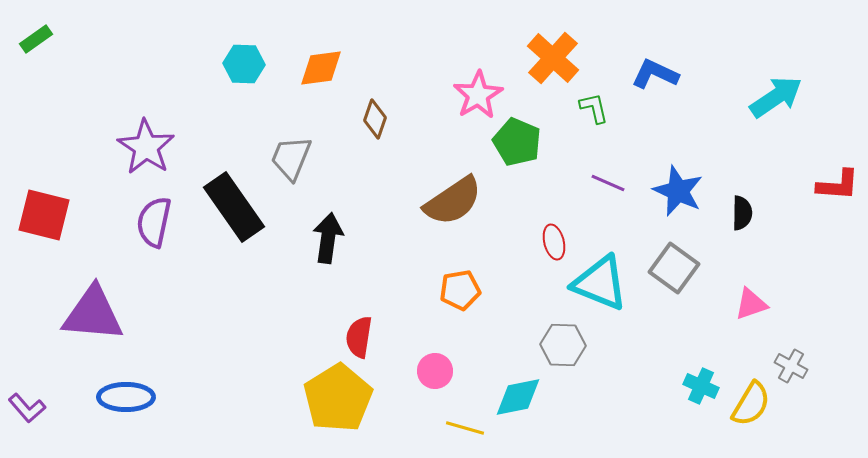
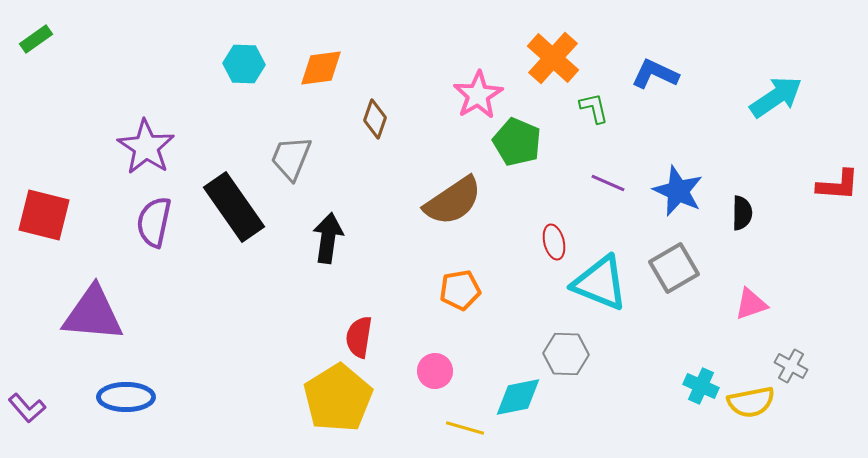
gray square: rotated 24 degrees clockwise
gray hexagon: moved 3 px right, 9 px down
yellow semicircle: moved 2 px up; rotated 48 degrees clockwise
